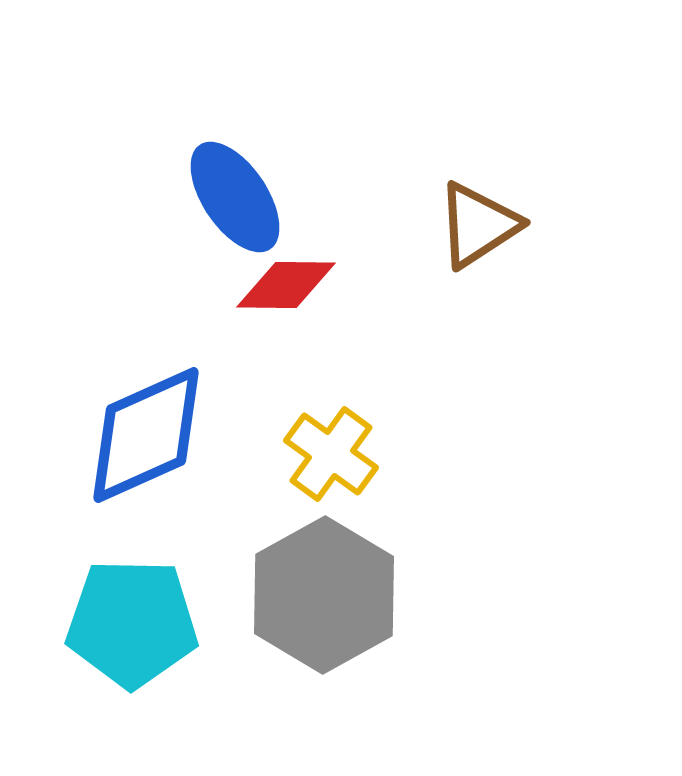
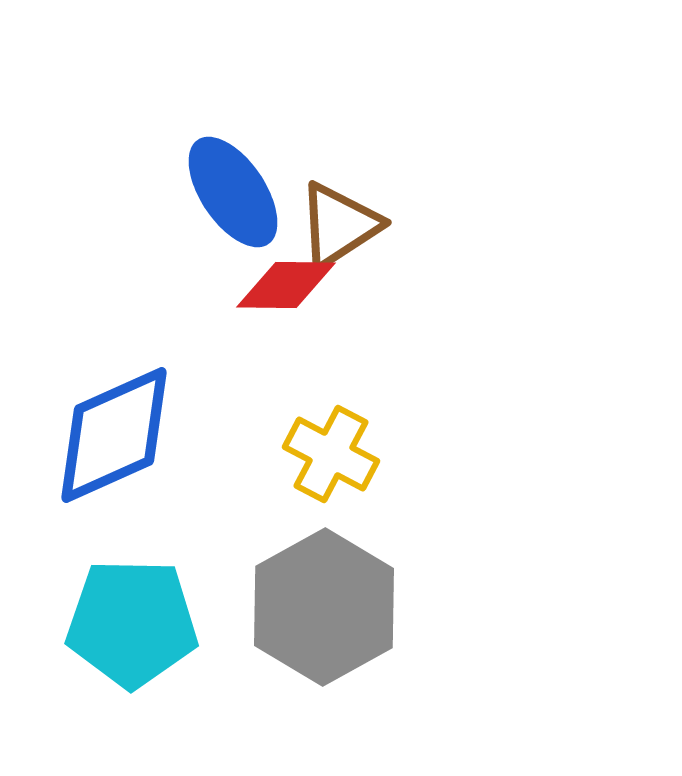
blue ellipse: moved 2 px left, 5 px up
brown triangle: moved 139 px left
blue diamond: moved 32 px left
yellow cross: rotated 8 degrees counterclockwise
gray hexagon: moved 12 px down
